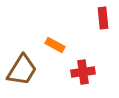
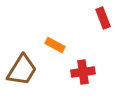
red rectangle: rotated 15 degrees counterclockwise
